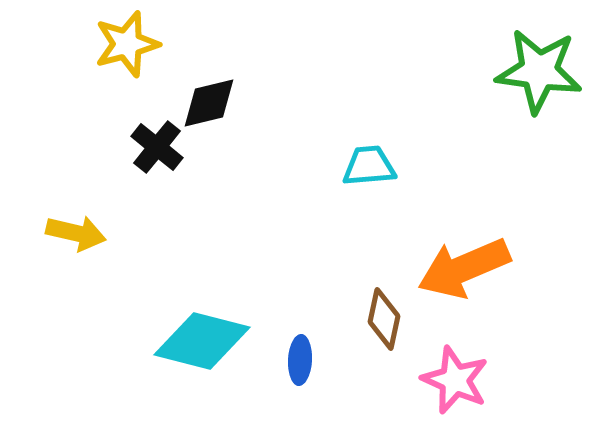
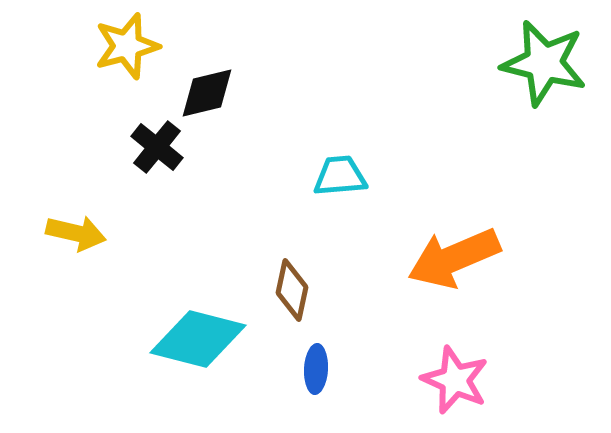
yellow star: moved 2 px down
green star: moved 5 px right, 8 px up; rotated 6 degrees clockwise
black diamond: moved 2 px left, 10 px up
cyan trapezoid: moved 29 px left, 10 px down
orange arrow: moved 10 px left, 10 px up
brown diamond: moved 92 px left, 29 px up
cyan diamond: moved 4 px left, 2 px up
blue ellipse: moved 16 px right, 9 px down
